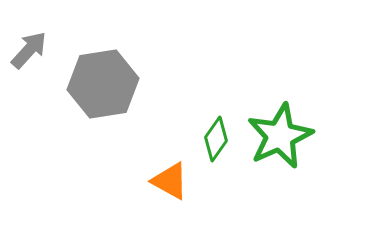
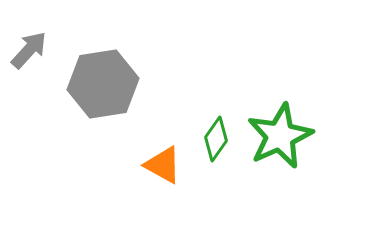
orange triangle: moved 7 px left, 16 px up
